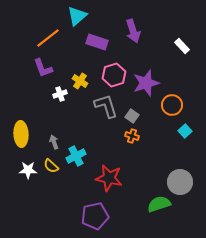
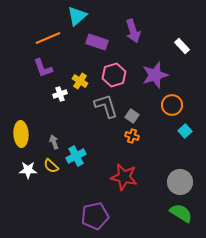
orange line: rotated 15 degrees clockwise
purple star: moved 9 px right, 8 px up
red star: moved 15 px right, 1 px up
green semicircle: moved 22 px right, 9 px down; rotated 50 degrees clockwise
